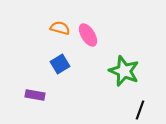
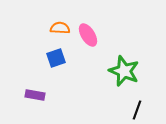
orange semicircle: rotated 12 degrees counterclockwise
blue square: moved 4 px left, 6 px up; rotated 12 degrees clockwise
black line: moved 3 px left
